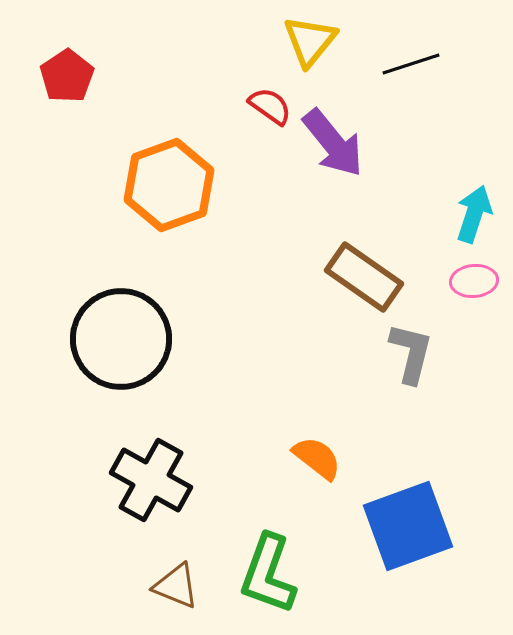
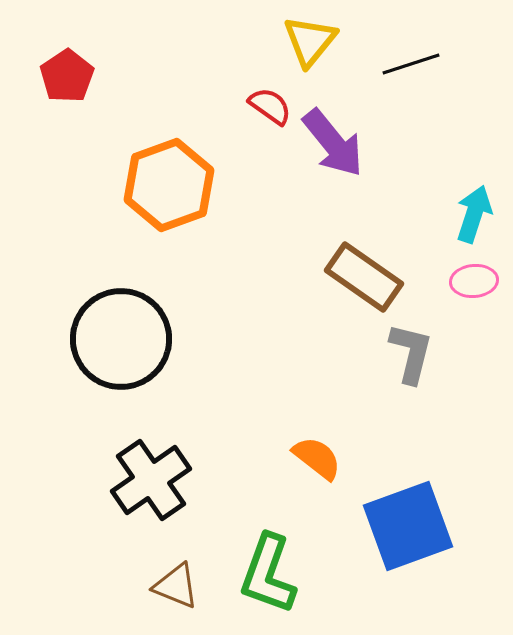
black cross: rotated 26 degrees clockwise
